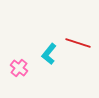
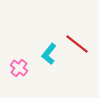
red line: moved 1 px left, 1 px down; rotated 20 degrees clockwise
